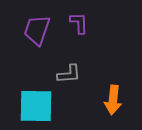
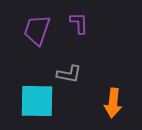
gray L-shape: rotated 15 degrees clockwise
orange arrow: moved 3 px down
cyan square: moved 1 px right, 5 px up
